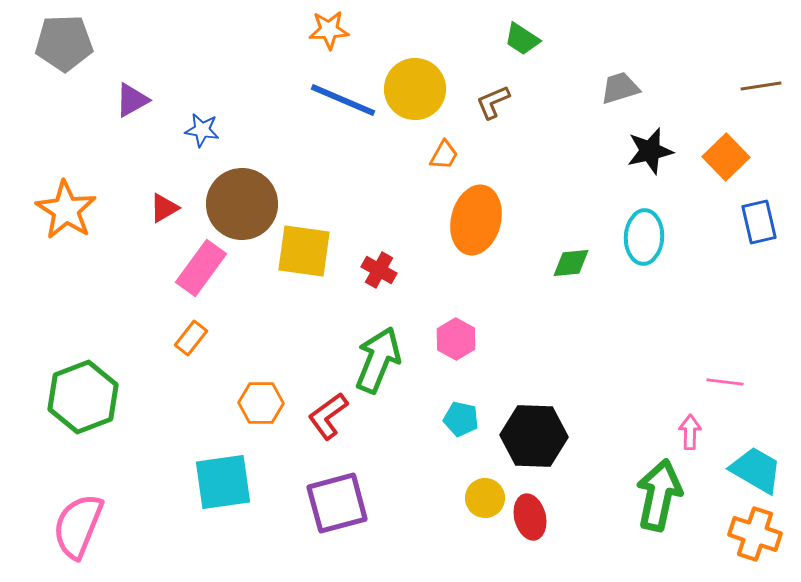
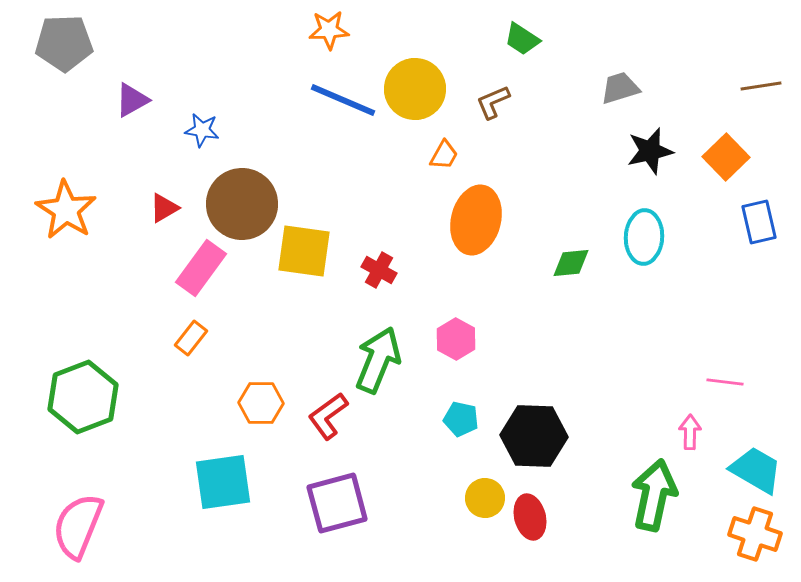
green arrow at (659, 495): moved 5 px left
